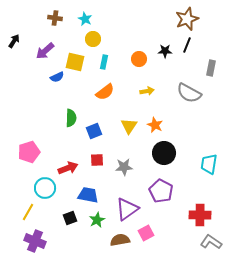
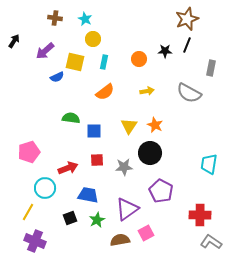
green semicircle: rotated 84 degrees counterclockwise
blue square: rotated 21 degrees clockwise
black circle: moved 14 px left
